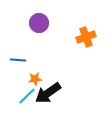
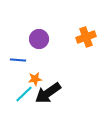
purple circle: moved 16 px down
cyan line: moved 3 px left, 2 px up
